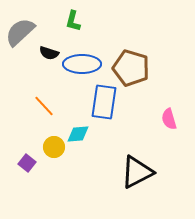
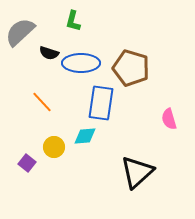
blue ellipse: moved 1 px left, 1 px up
blue rectangle: moved 3 px left, 1 px down
orange line: moved 2 px left, 4 px up
cyan diamond: moved 7 px right, 2 px down
black triangle: rotated 15 degrees counterclockwise
